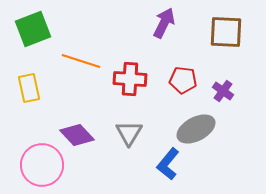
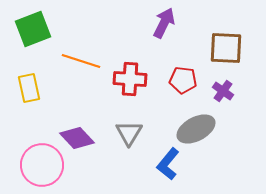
brown square: moved 16 px down
purple diamond: moved 3 px down
